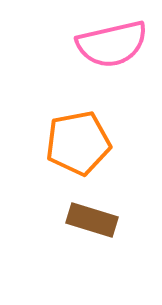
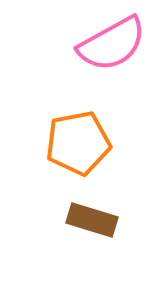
pink semicircle: rotated 16 degrees counterclockwise
